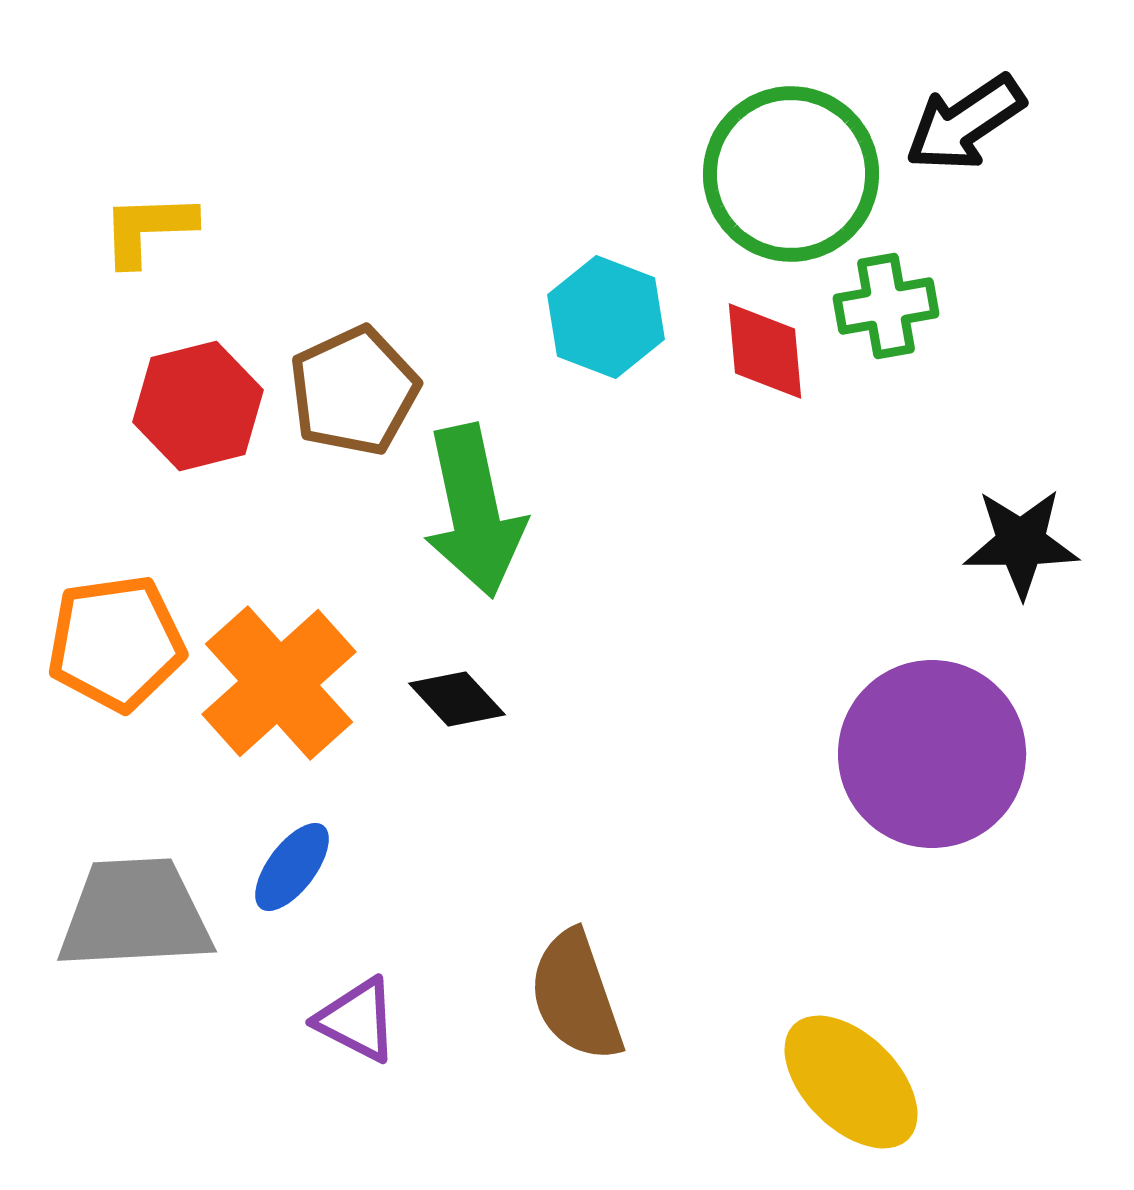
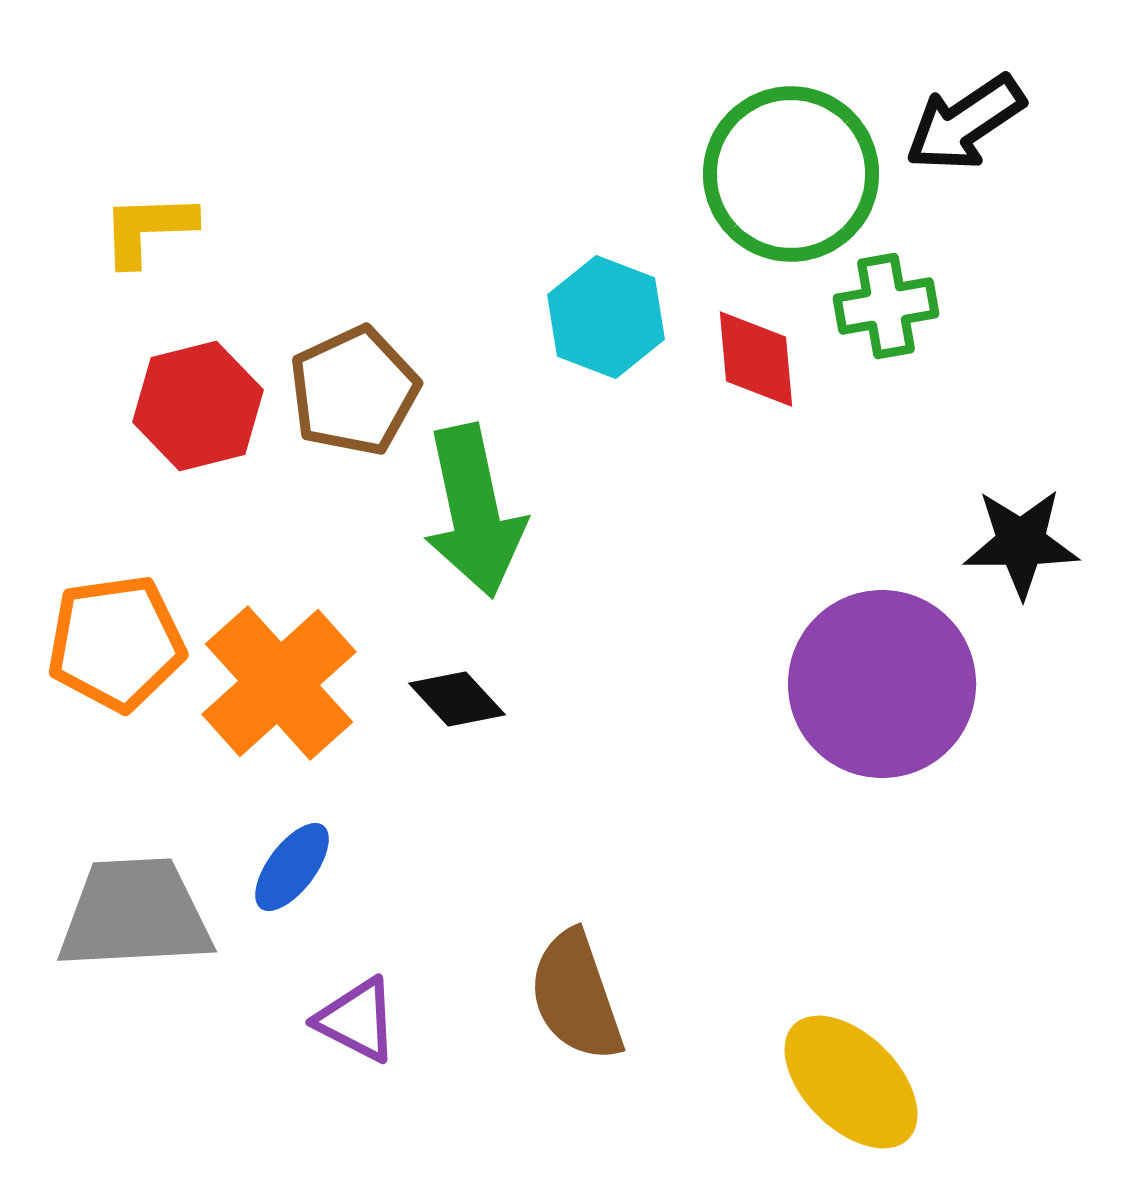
red diamond: moved 9 px left, 8 px down
purple circle: moved 50 px left, 70 px up
